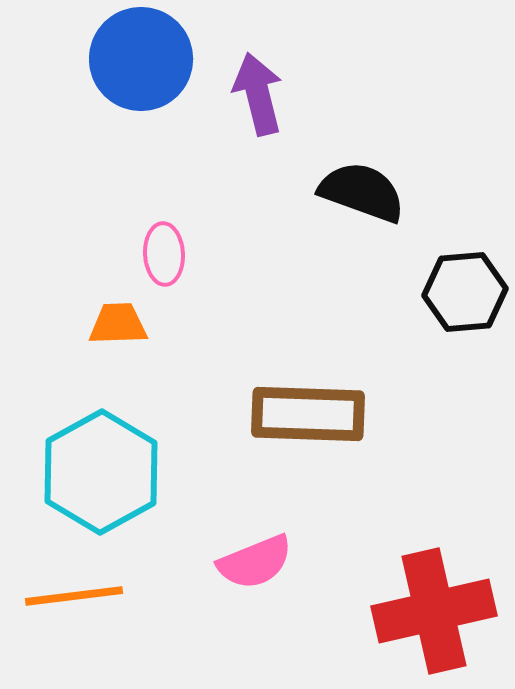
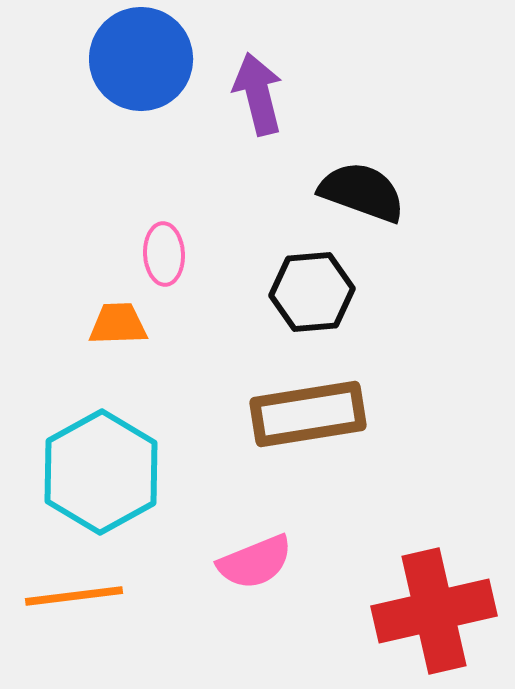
black hexagon: moved 153 px left
brown rectangle: rotated 11 degrees counterclockwise
